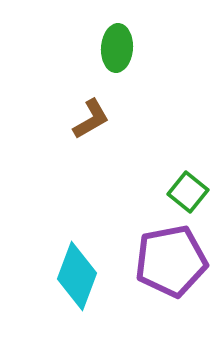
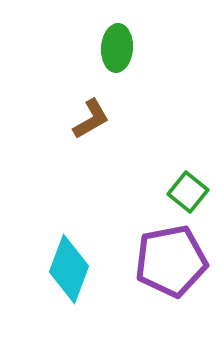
cyan diamond: moved 8 px left, 7 px up
